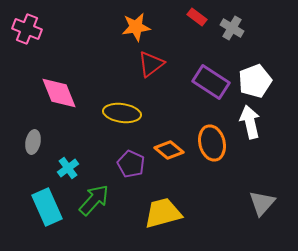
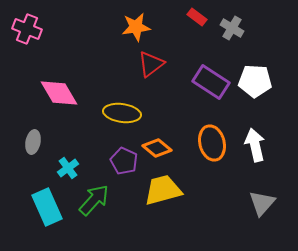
white pentagon: rotated 24 degrees clockwise
pink diamond: rotated 9 degrees counterclockwise
white arrow: moved 5 px right, 23 px down
orange diamond: moved 12 px left, 2 px up
purple pentagon: moved 7 px left, 3 px up
yellow trapezoid: moved 23 px up
